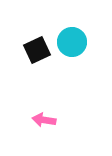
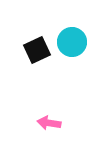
pink arrow: moved 5 px right, 3 px down
